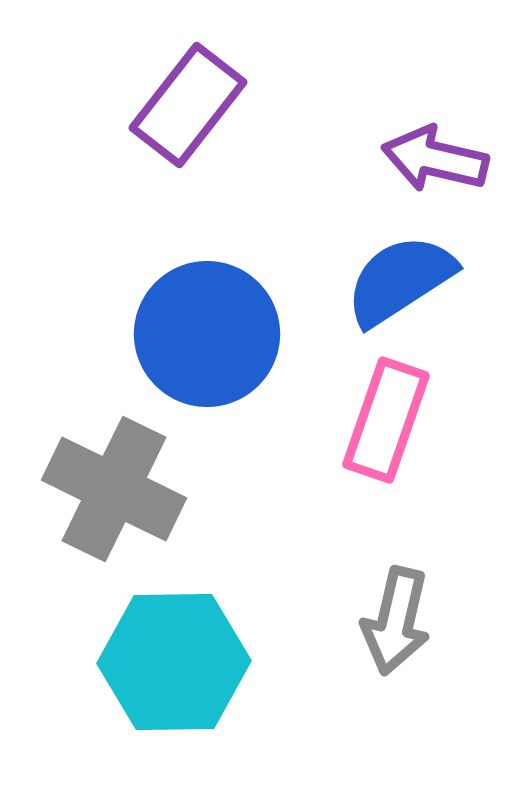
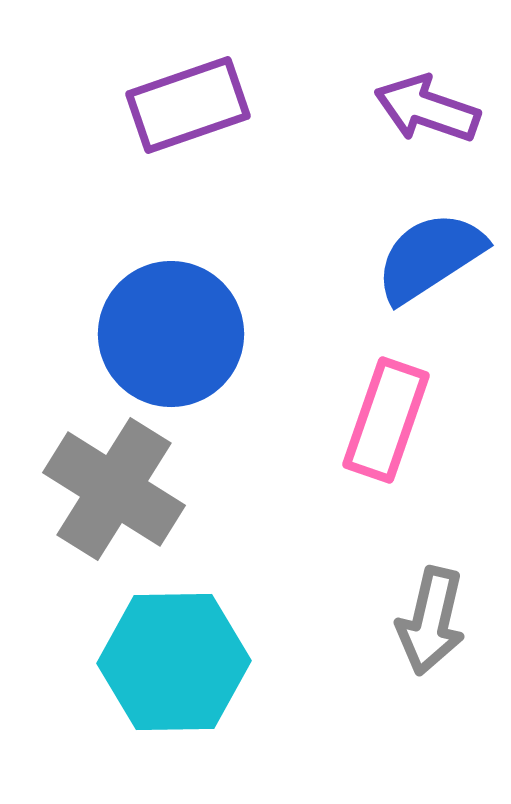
purple rectangle: rotated 33 degrees clockwise
purple arrow: moved 8 px left, 50 px up; rotated 6 degrees clockwise
blue semicircle: moved 30 px right, 23 px up
blue circle: moved 36 px left
gray cross: rotated 6 degrees clockwise
gray arrow: moved 35 px right
